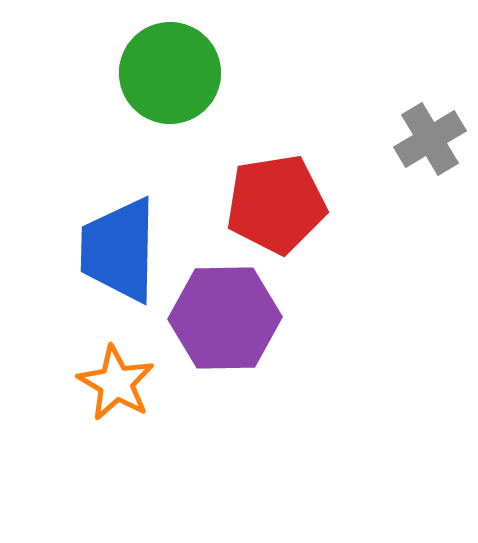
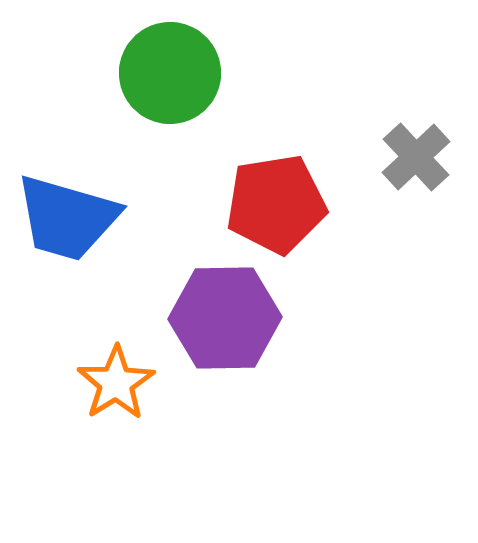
gray cross: moved 14 px left, 18 px down; rotated 12 degrees counterclockwise
blue trapezoid: moved 52 px left, 32 px up; rotated 75 degrees counterclockwise
orange star: rotated 10 degrees clockwise
